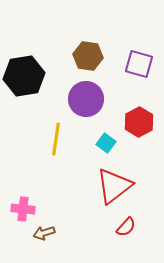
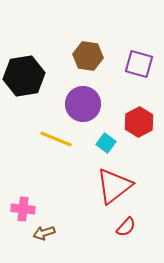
purple circle: moved 3 px left, 5 px down
yellow line: rotated 76 degrees counterclockwise
